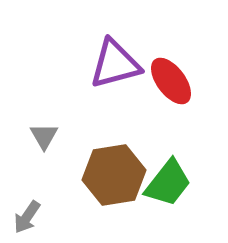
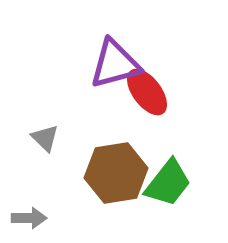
red ellipse: moved 24 px left, 11 px down
gray triangle: moved 1 px right, 2 px down; rotated 16 degrees counterclockwise
brown hexagon: moved 2 px right, 2 px up
gray arrow: moved 2 px right, 1 px down; rotated 124 degrees counterclockwise
